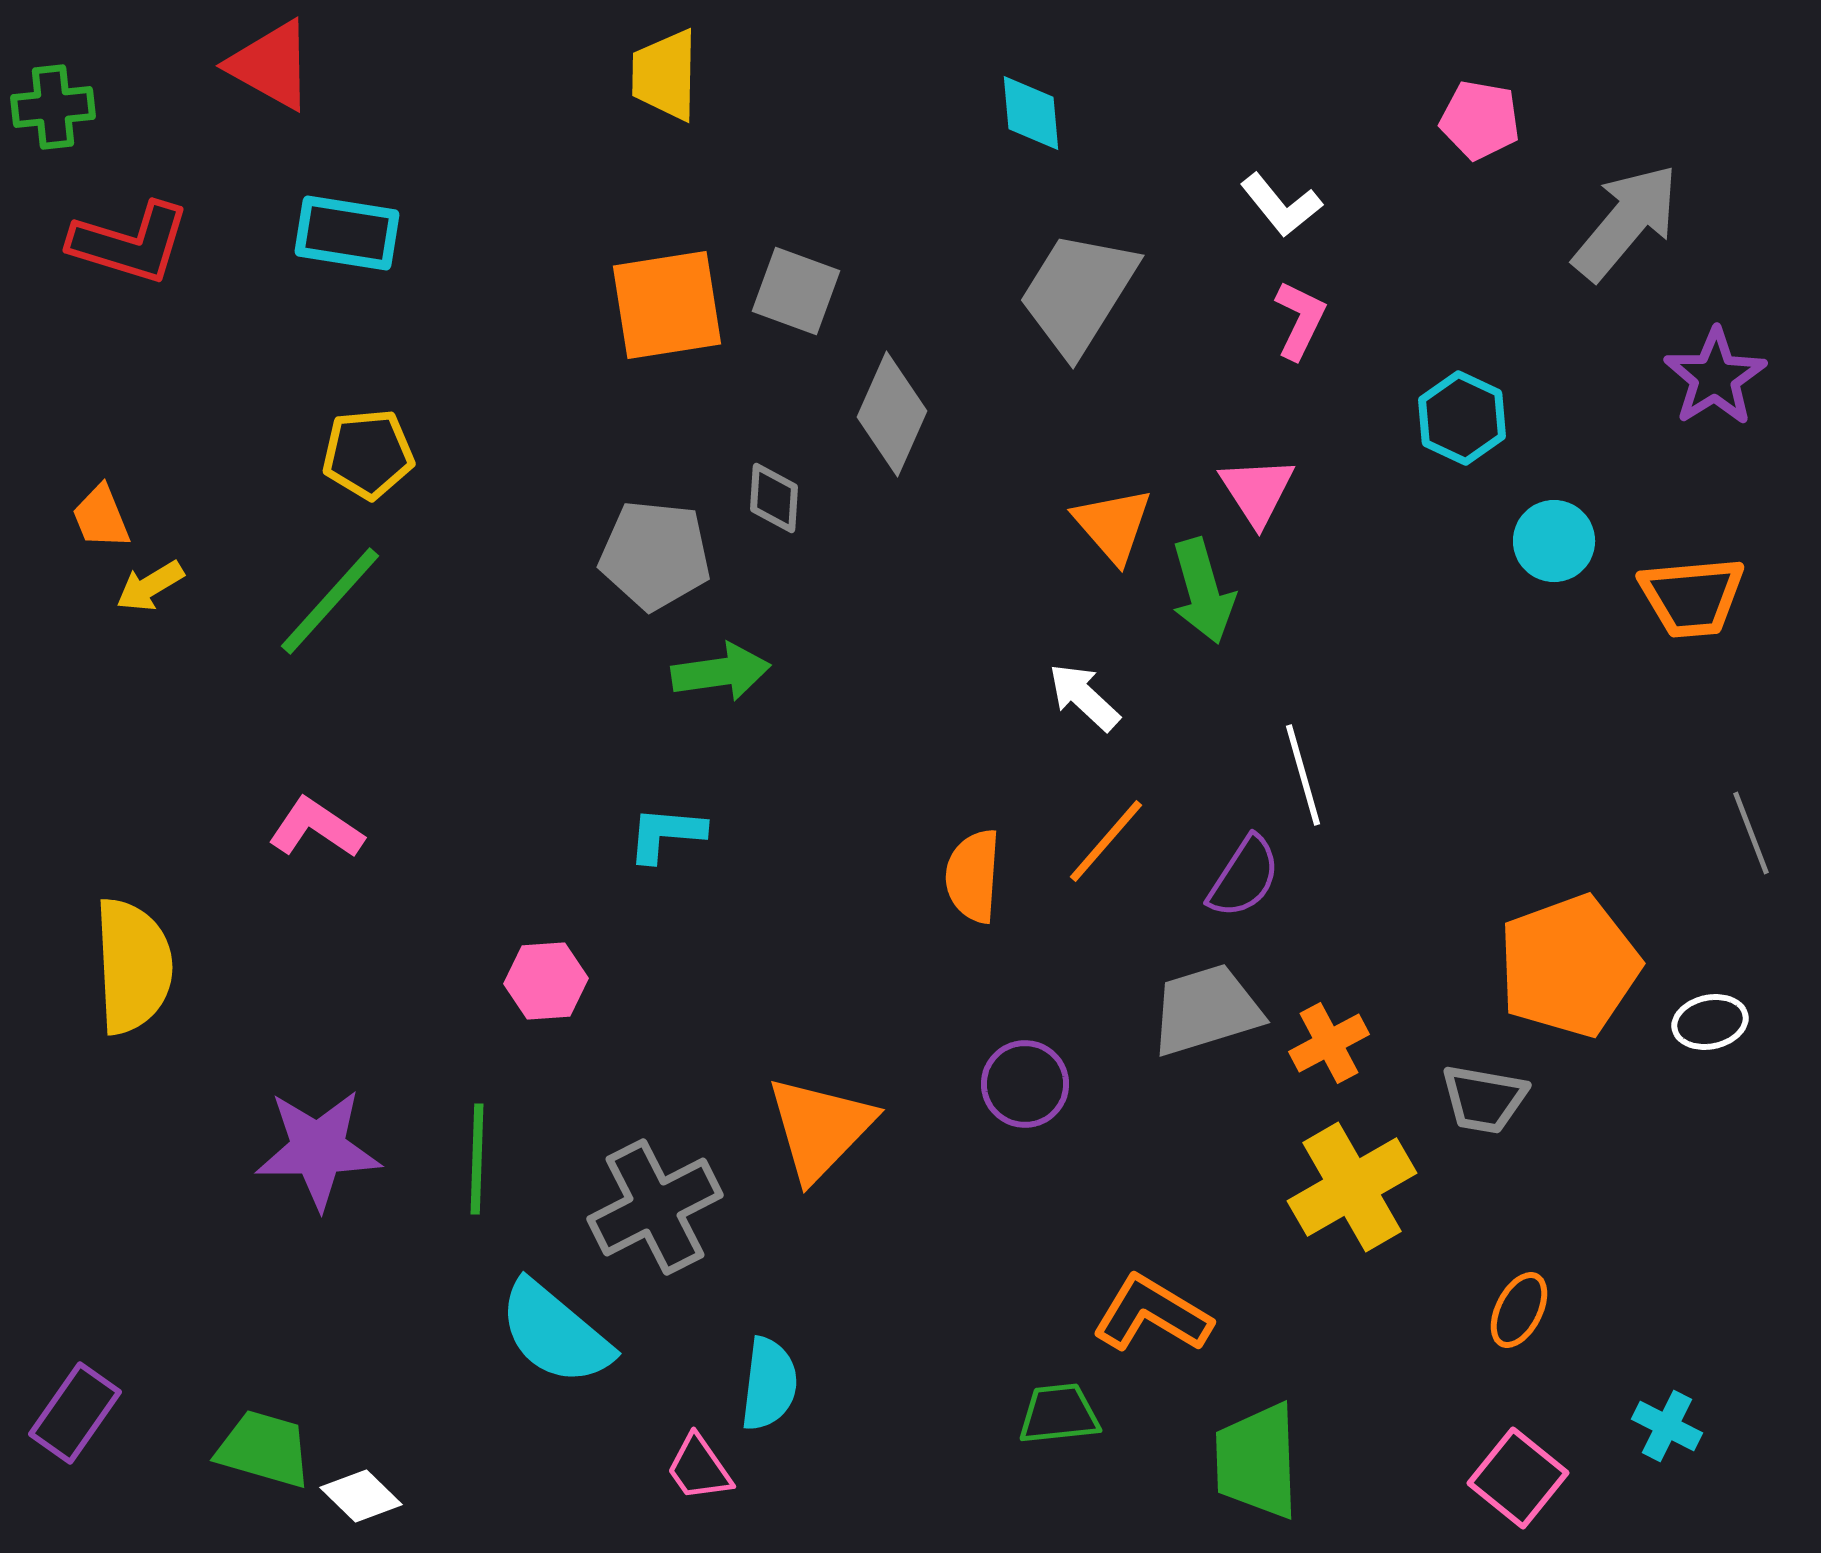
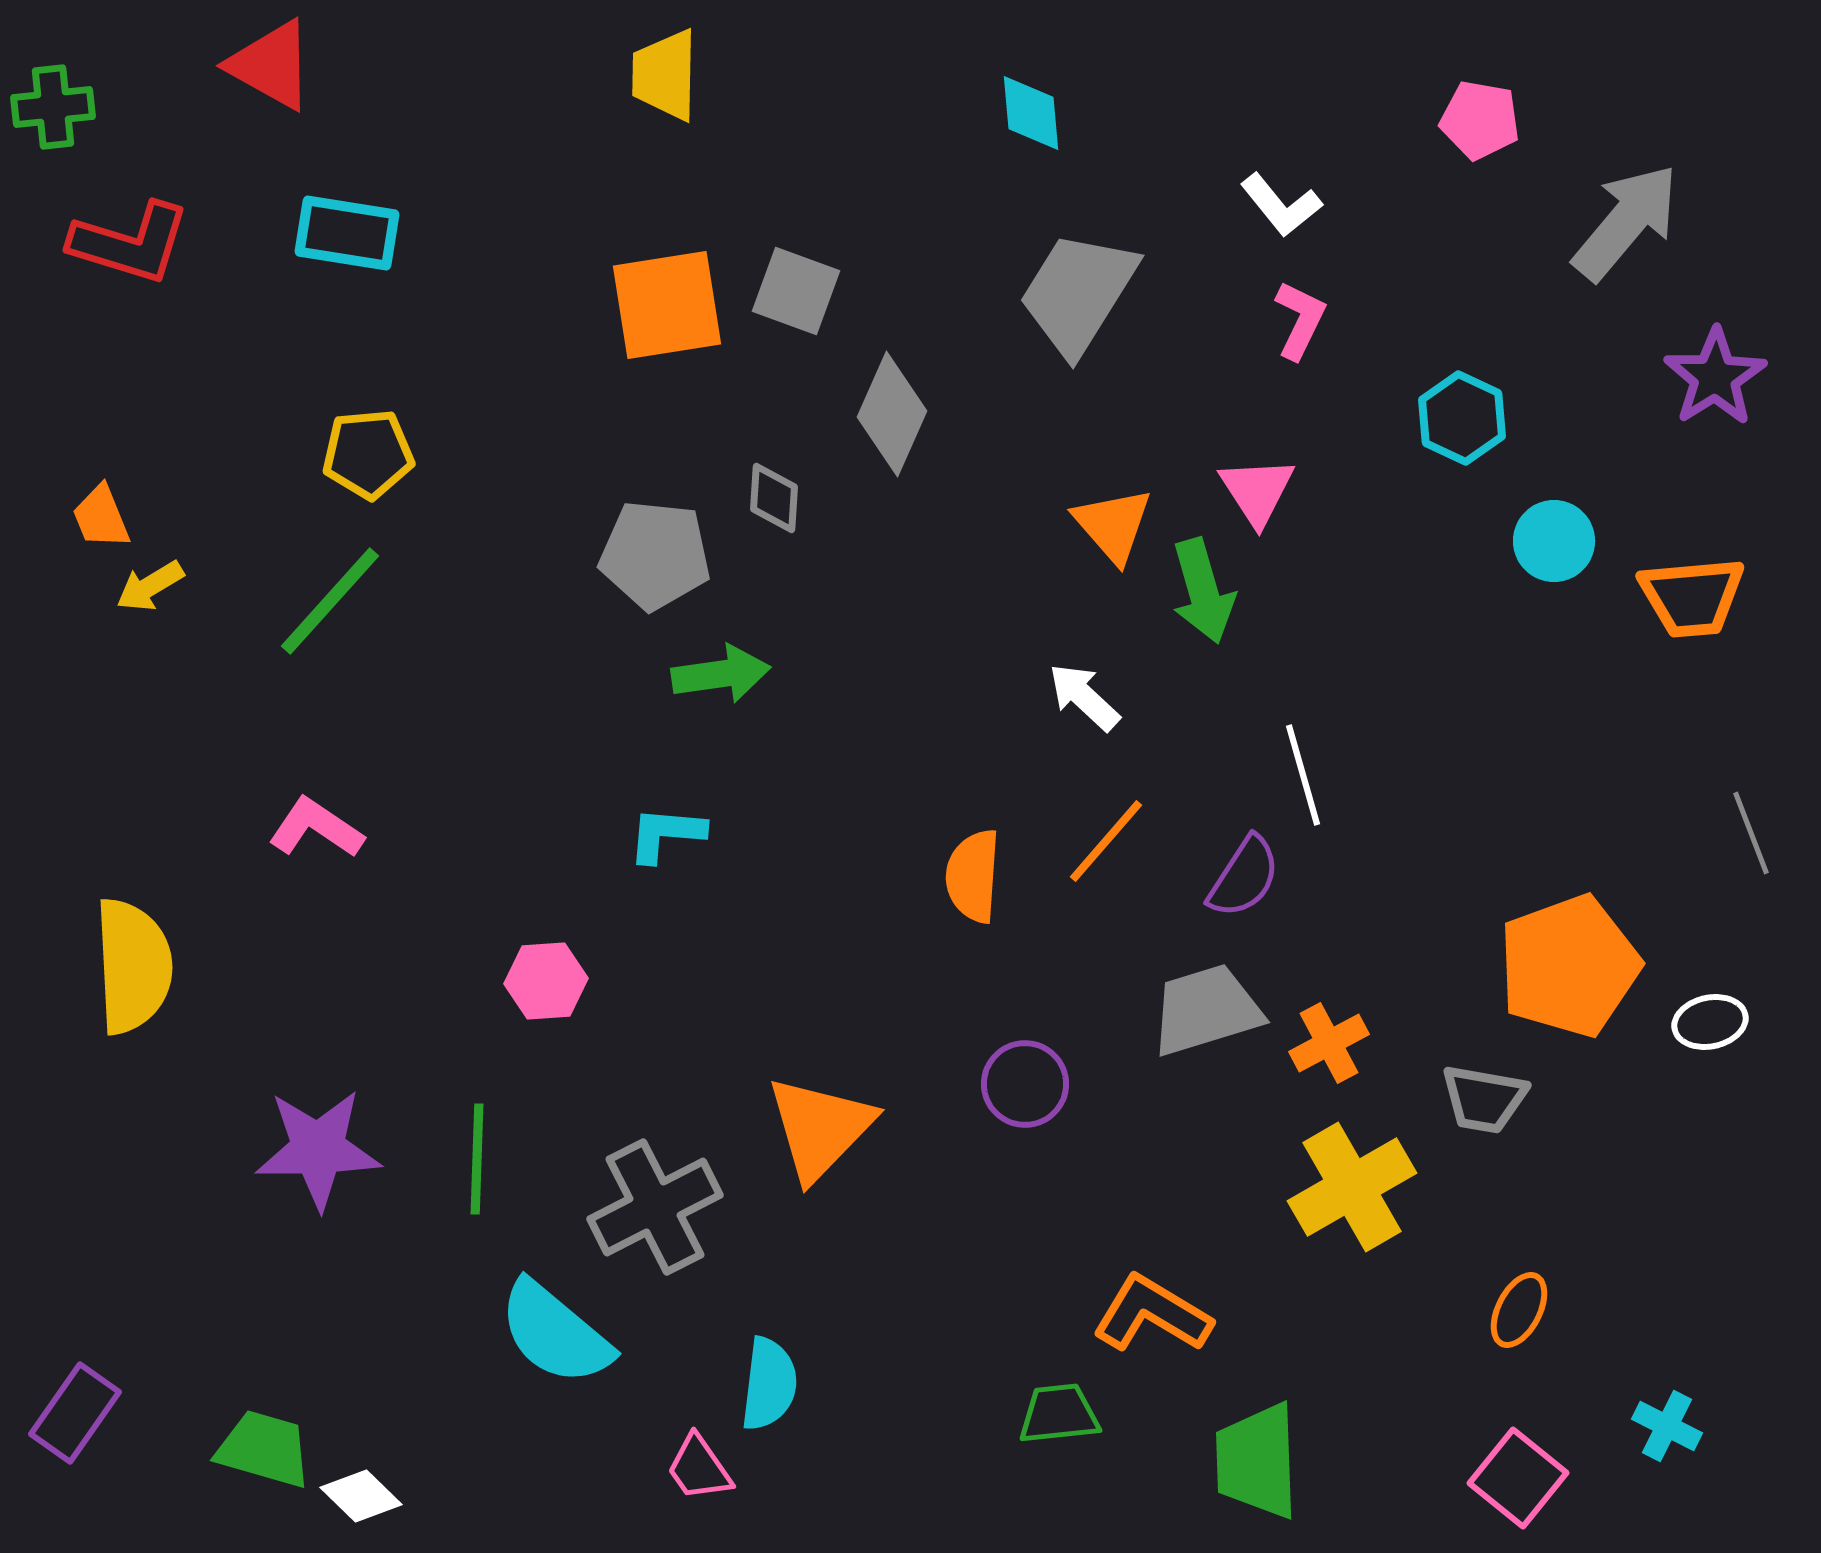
green arrow at (721, 672): moved 2 px down
